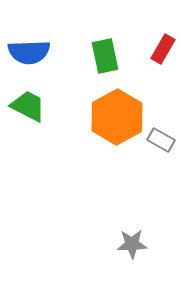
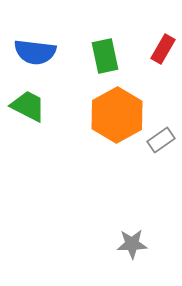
blue semicircle: moved 6 px right; rotated 9 degrees clockwise
orange hexagon: moved 2 px up
gray rectangle: rotated 64 degrees counterclockwise
